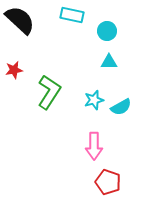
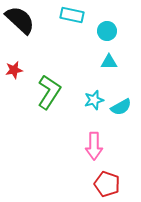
red pentagon: moved 1 px left, 2 px down
